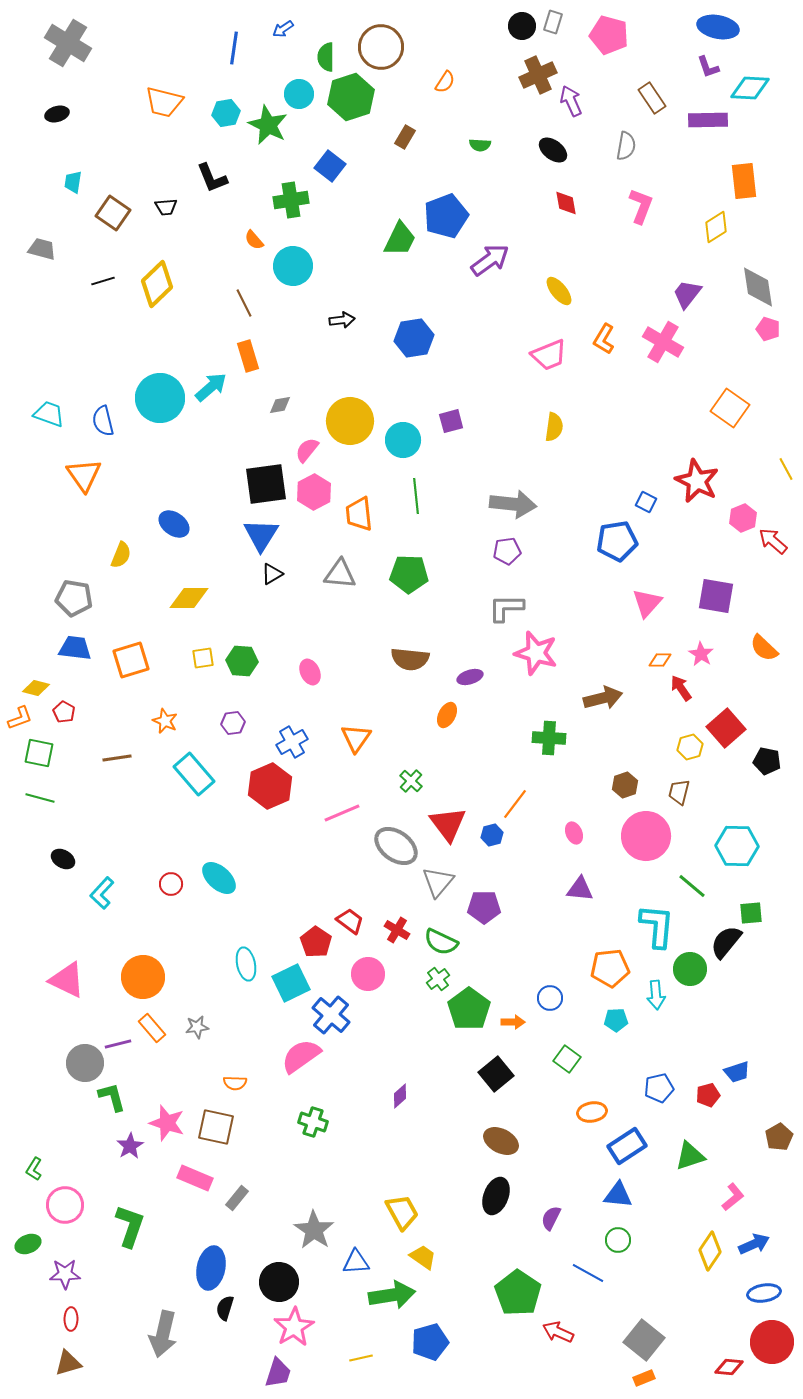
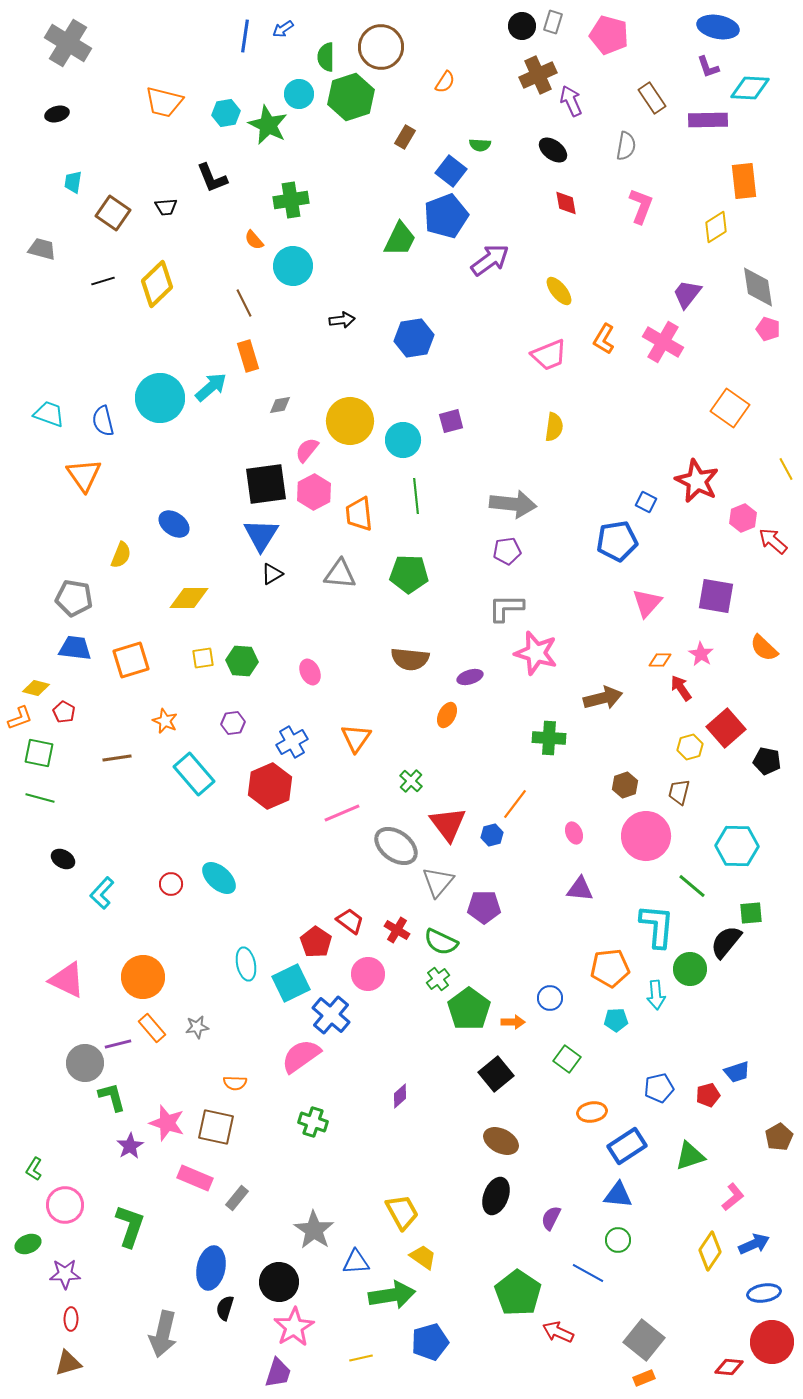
blue line at (234, 48): moved 11 px right, 12 px up
blue square at (330, 166): moved 121 px right, 5 px down
